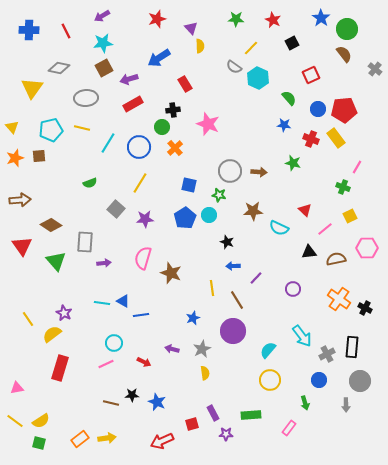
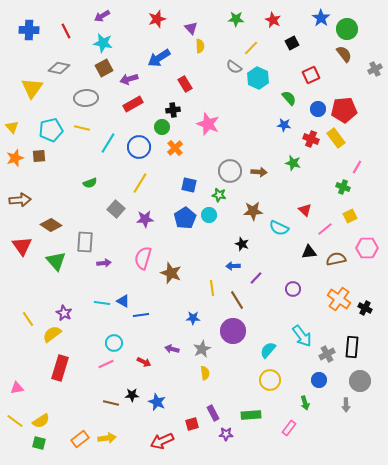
cyan star at (103, 43): rotated 18 degrees clockwise
gray cross at (375, 69): rotated 24 degrees clockwise
black star at (227, 242): moved 15 px right, 2 px down
blue star at (193, 318): rotated 24 degrees clockwise
